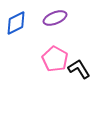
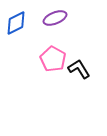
pink pentagon: moved 2 px left
